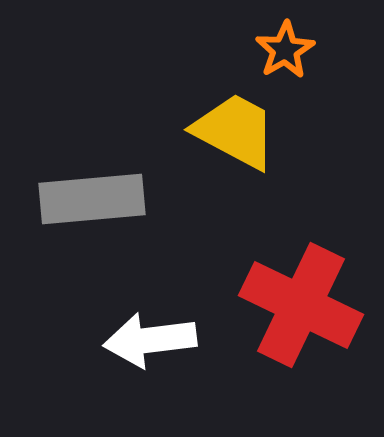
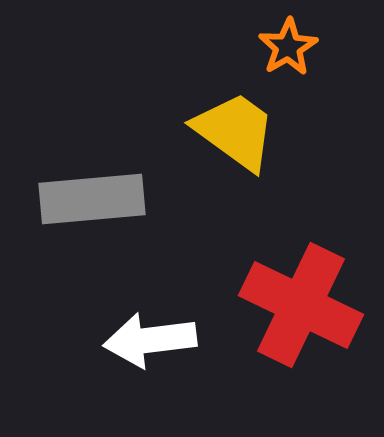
orange star: moved 3 px right, 3 px up
yellow trapezoid: rotated 8 degrees clockwise
